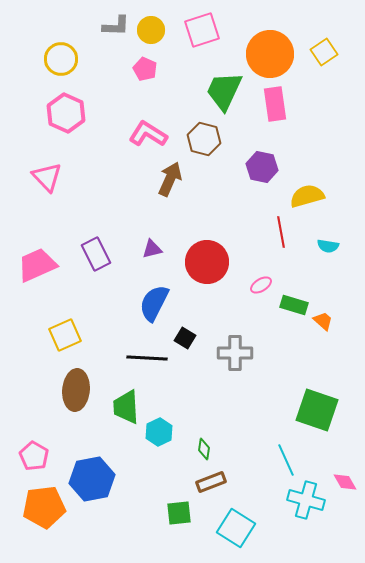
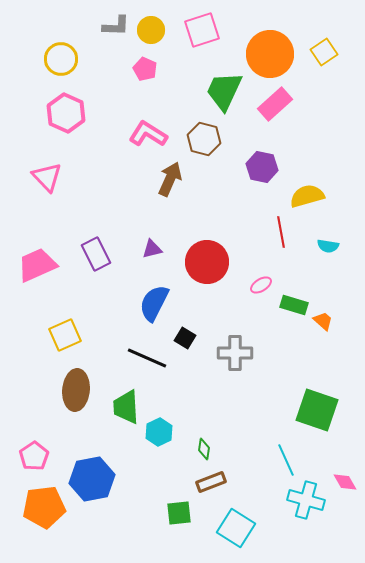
pink rectangle at (275, 104): rotated 56 degrees clockwise
black line at (147, 358): rotated 21 degrees clockwise
pink pentagon at (34, 456): rotated 8 degrees clockwise
